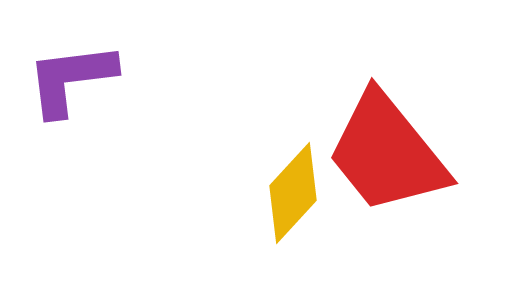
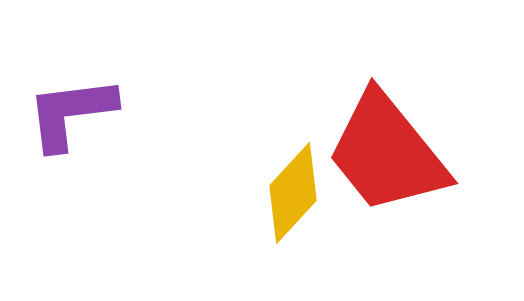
purple L-shape: moved 34 px down
